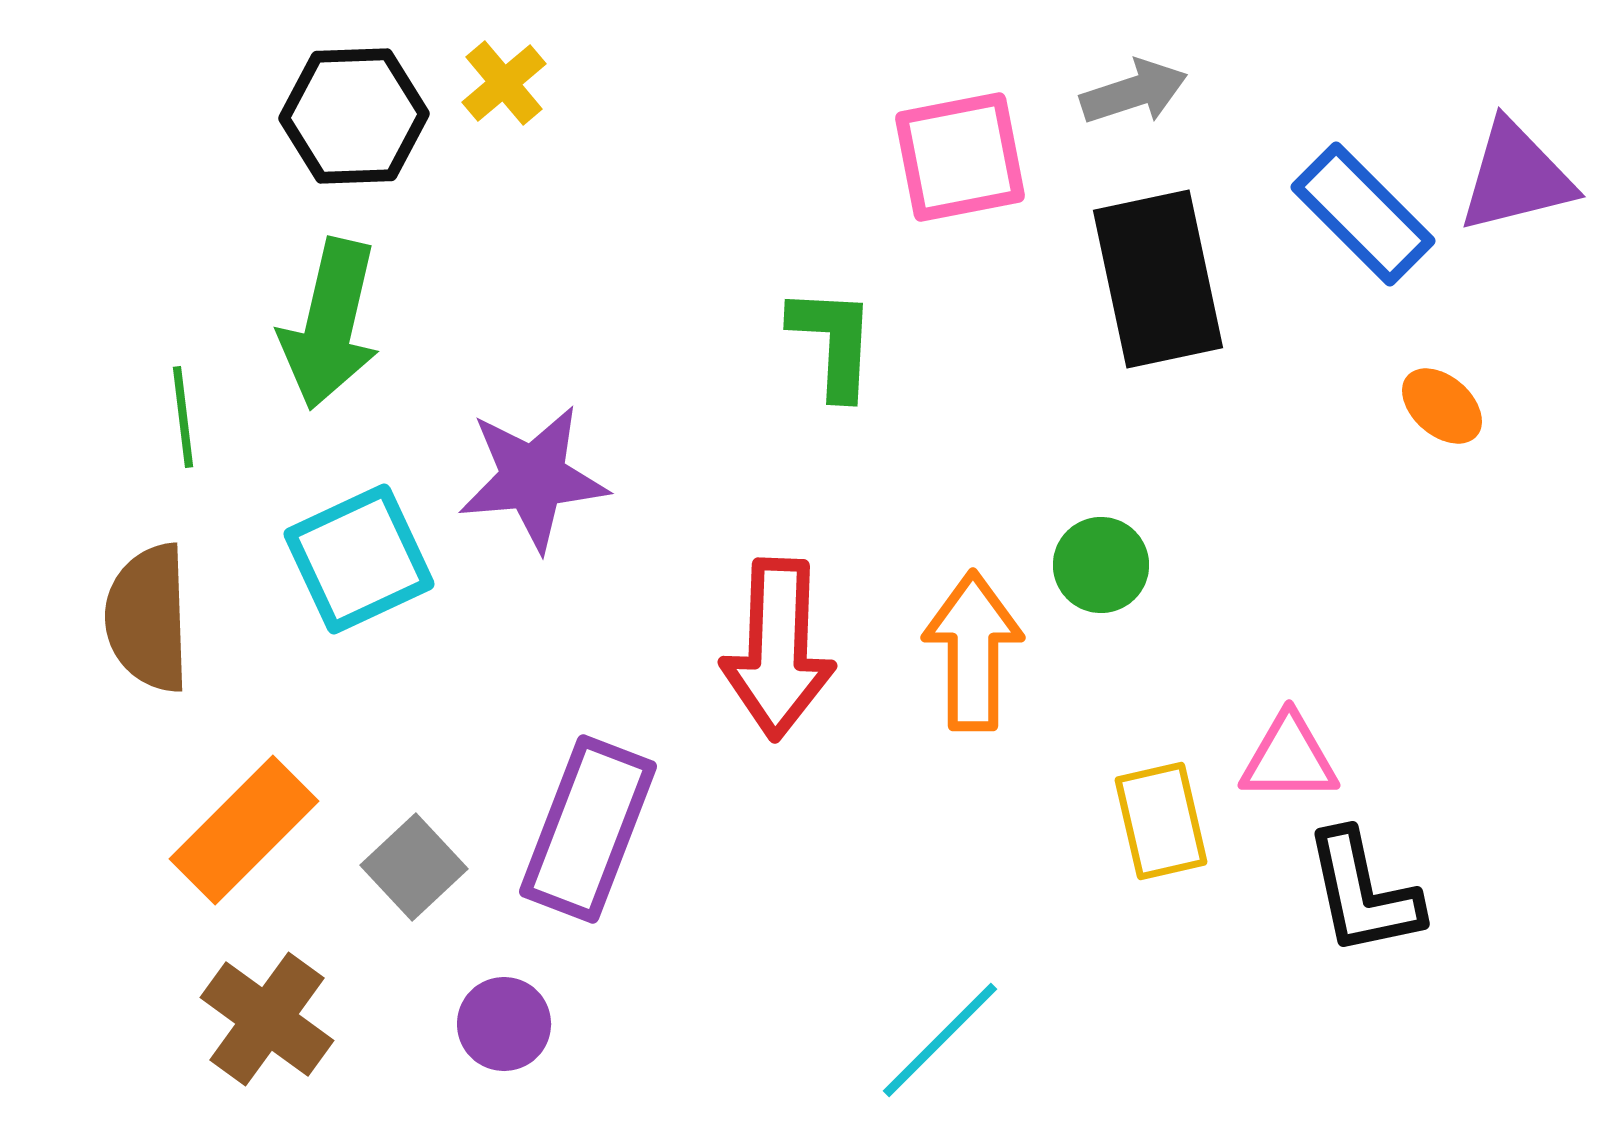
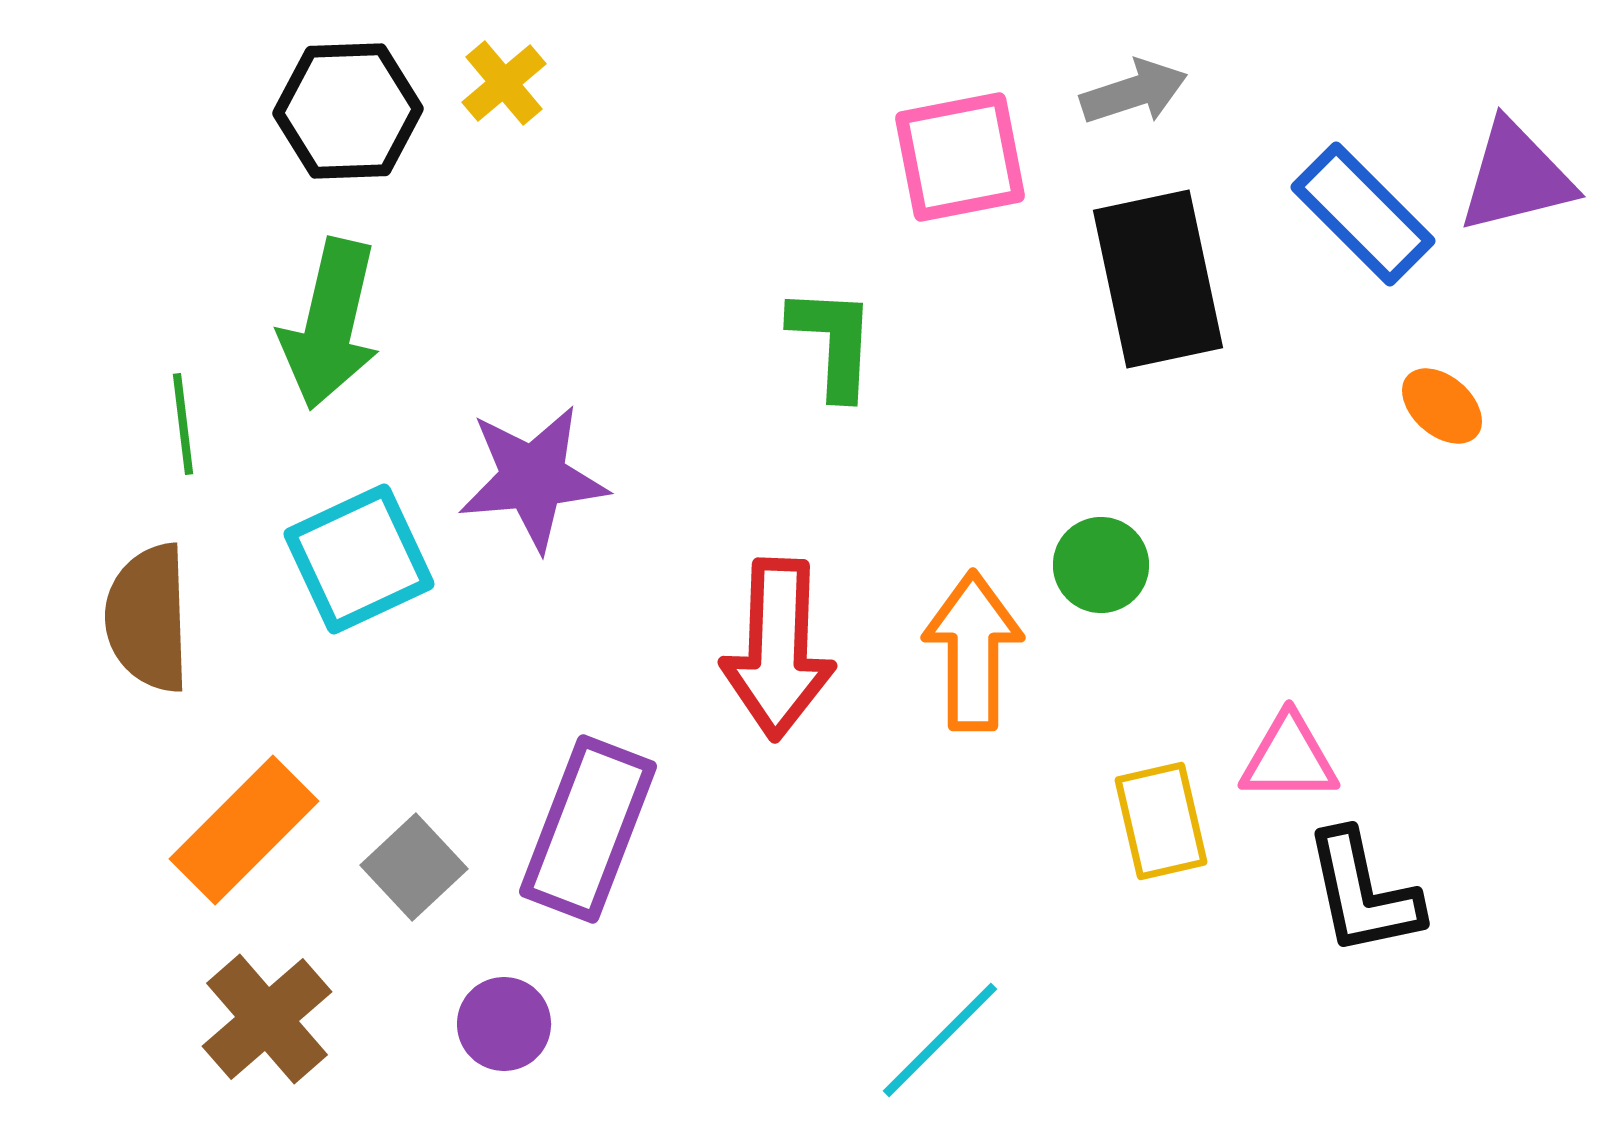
black hexagon: moved 6 px left, 5 px up
green line: moved 7 px down
brown cross: rotated 13 degrees clockwise
